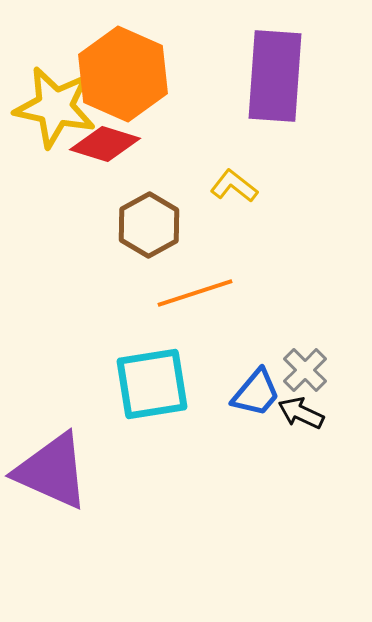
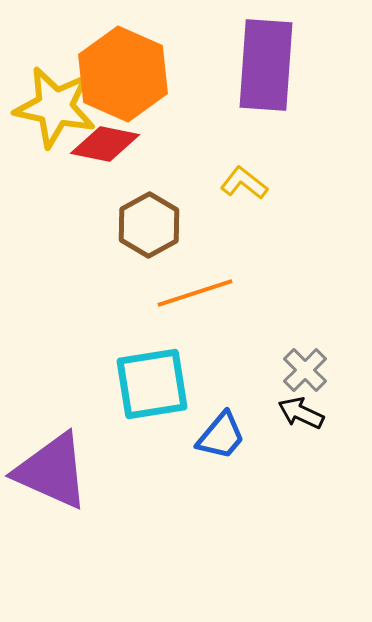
purple rectangle: moved 9 px left, 11 px up
red diamond: rotated 6 degrees counterclockwise
yellow L-shape: moved 10 px right, 3 px up
blue trapezoid: moved 35 px left, 43 px down
